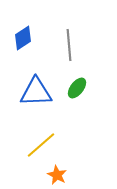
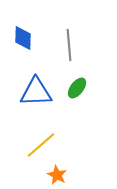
blue diamond: rotated 55 degrees counterclockwise
